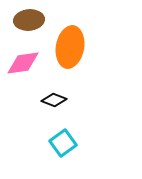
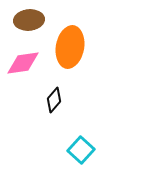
black diamond: rotated 70 degrees counterclockwise
cyan square: moved 18 px right, 7 px down; rotated 12 degrees counterclockwise
